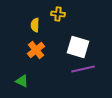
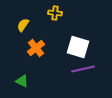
yellow cross: moved 3 px left, 1 px up
yellow semicircle: moved 12 px left; rotated 32 degrees clockwise
orange cross: moved 2 px up
